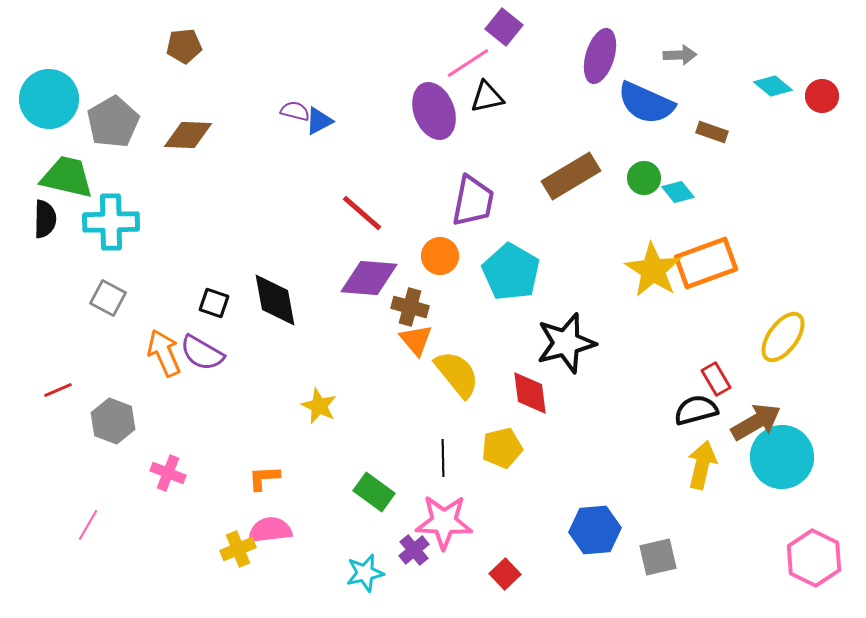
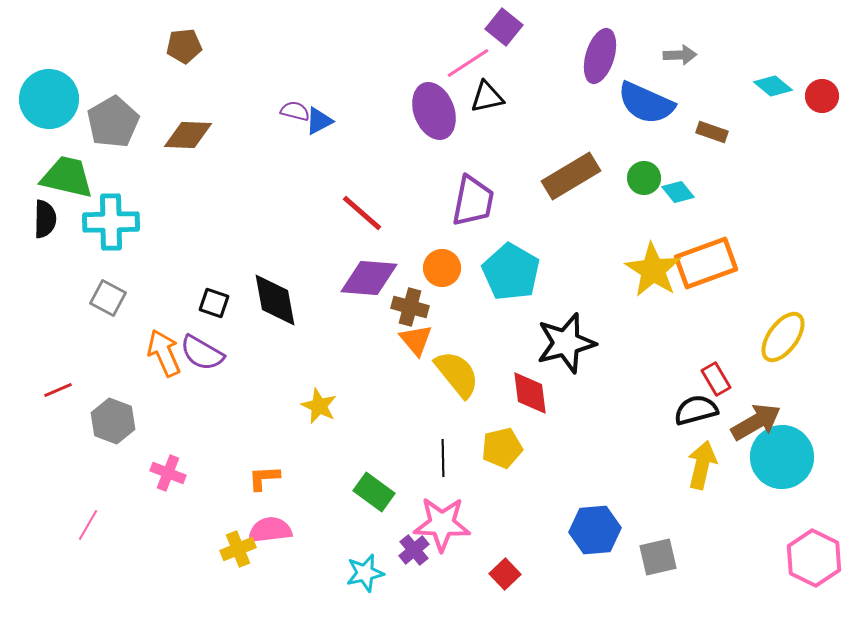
orange circle at (440, 256): moved 2 px right, 12 px down
pink star at (444, 522): moved 2 px left, 2 px down
